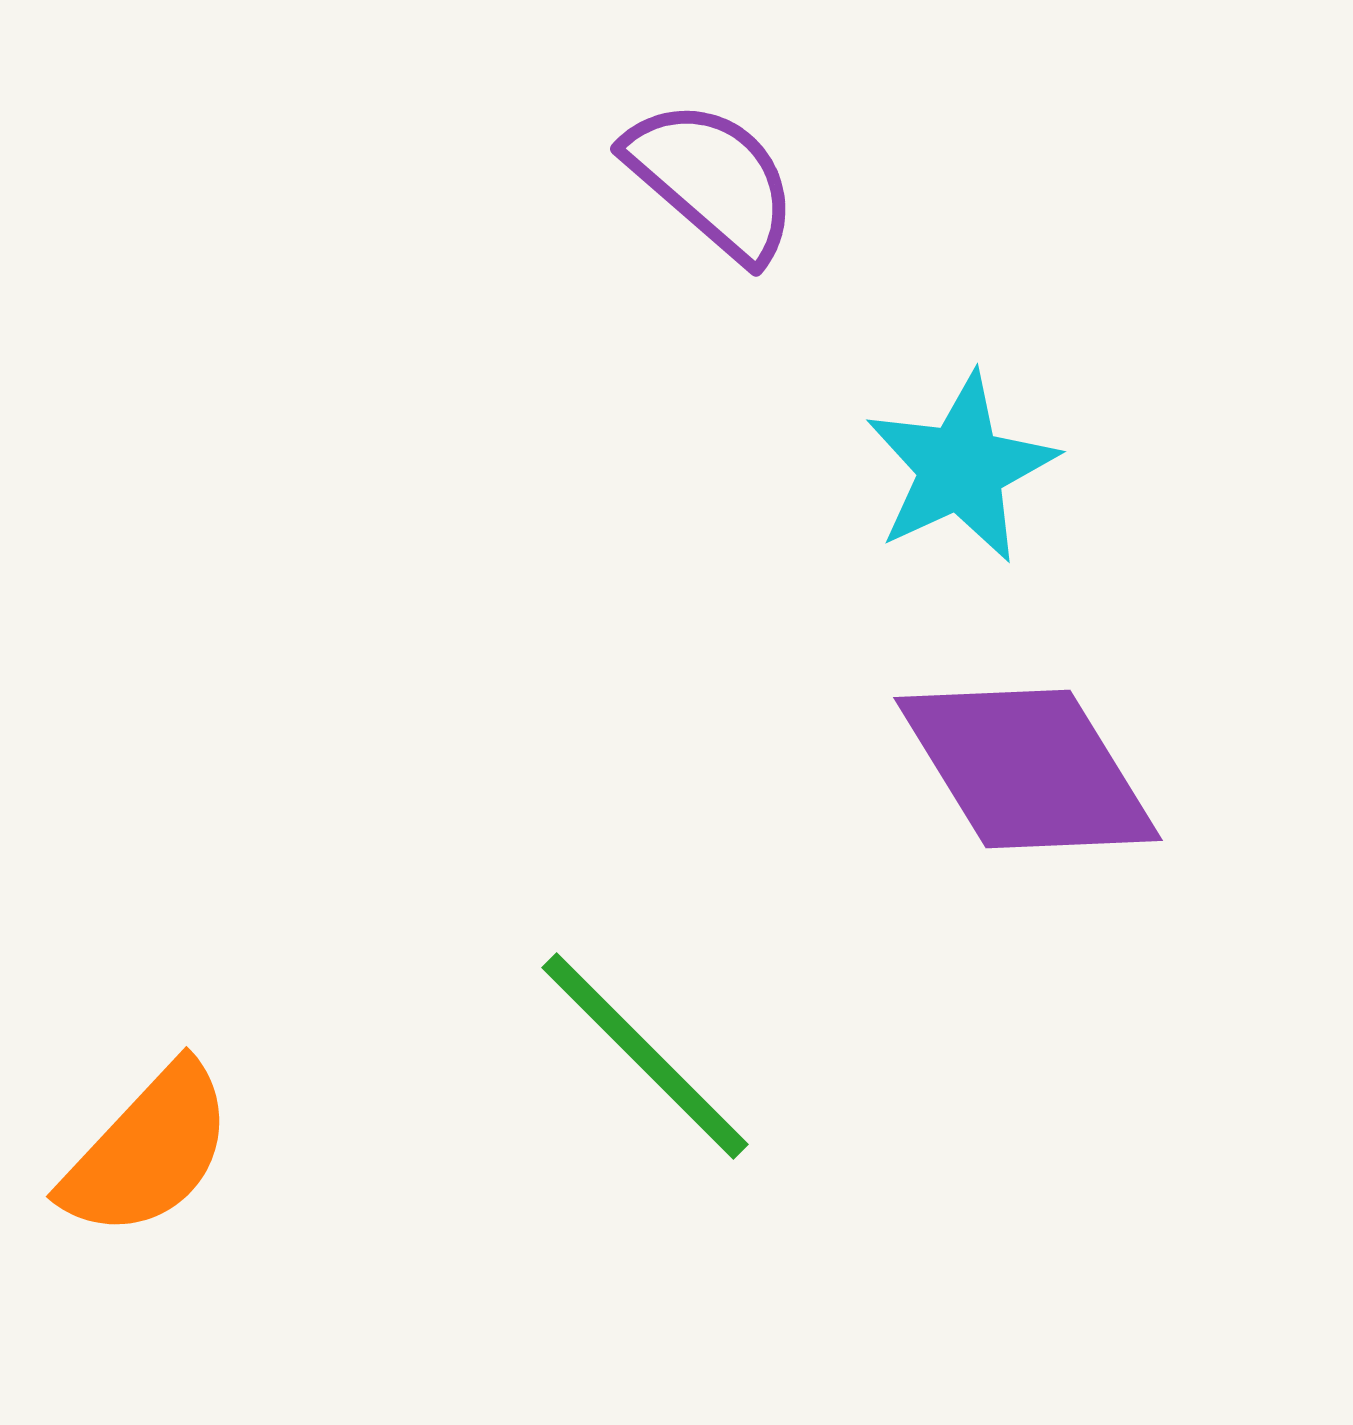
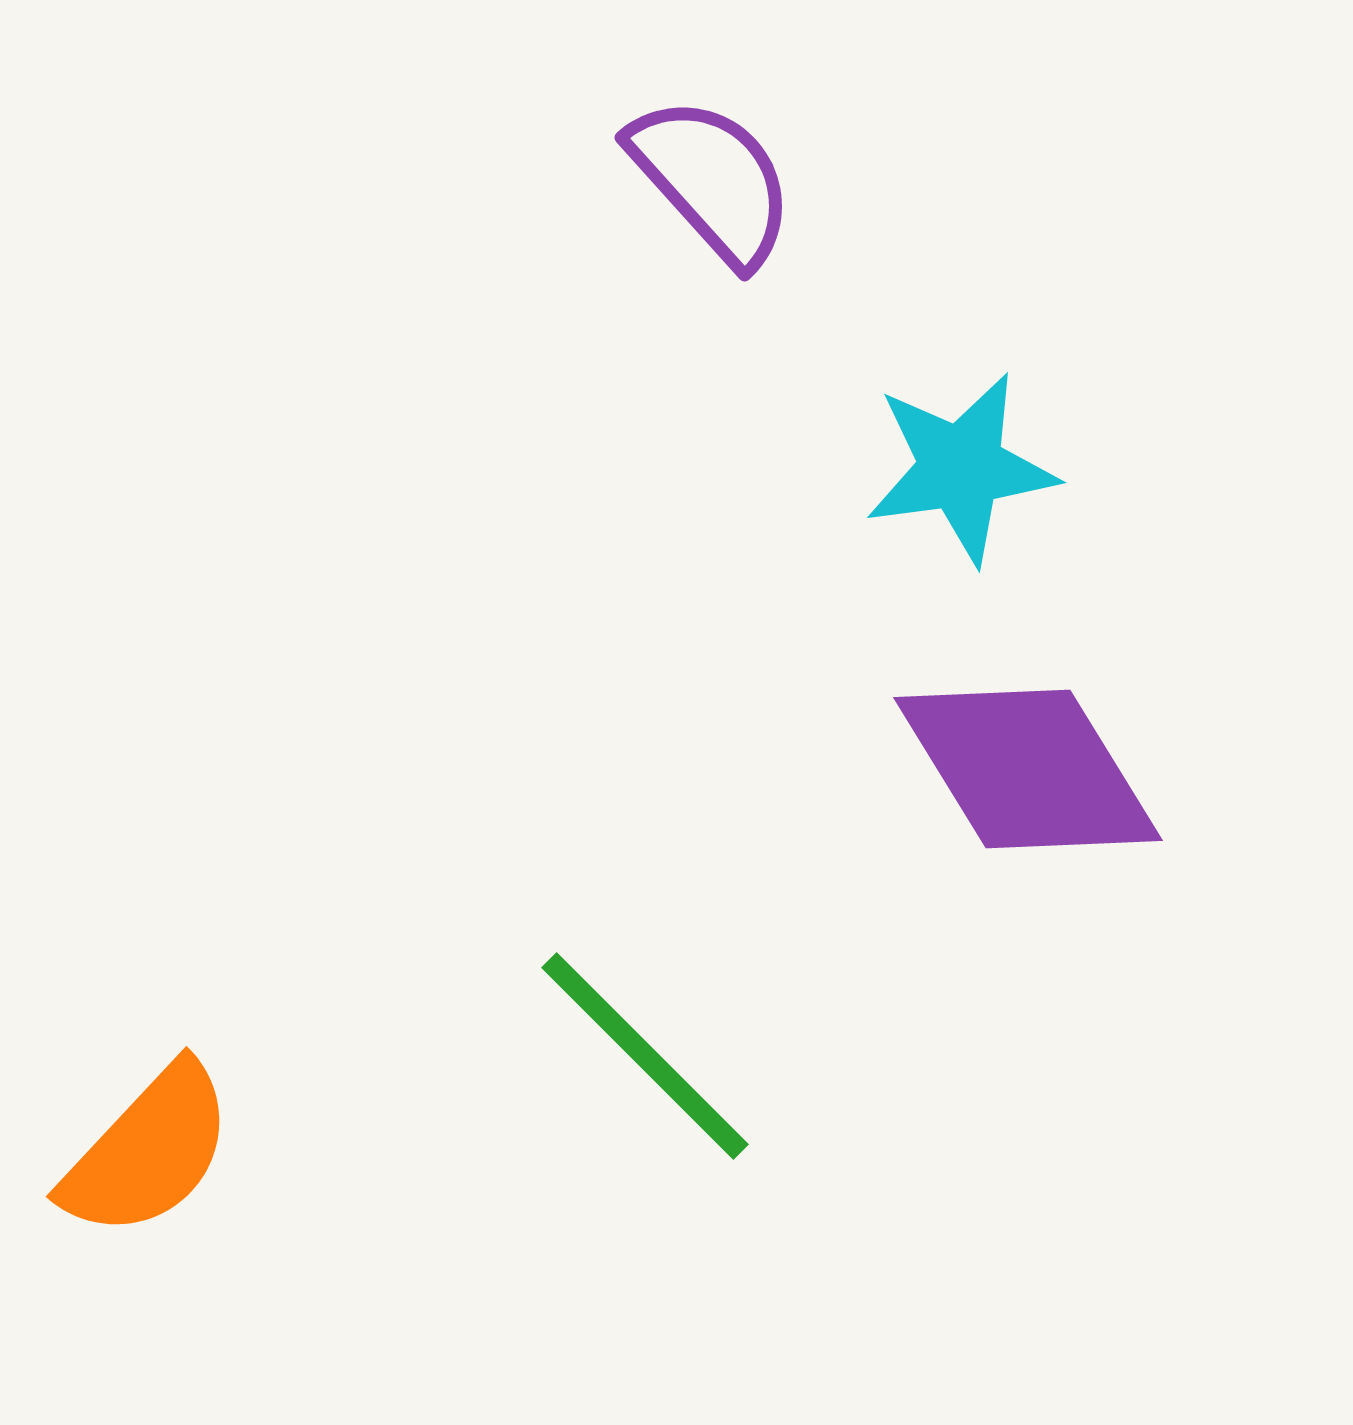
purple semicircle: rotated 7 degrees clockwise
cyan star: rotated 17 degrees clockwise
